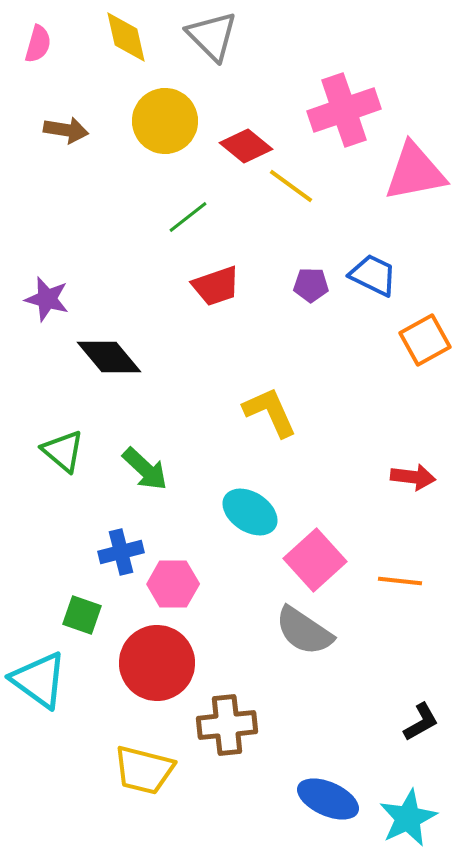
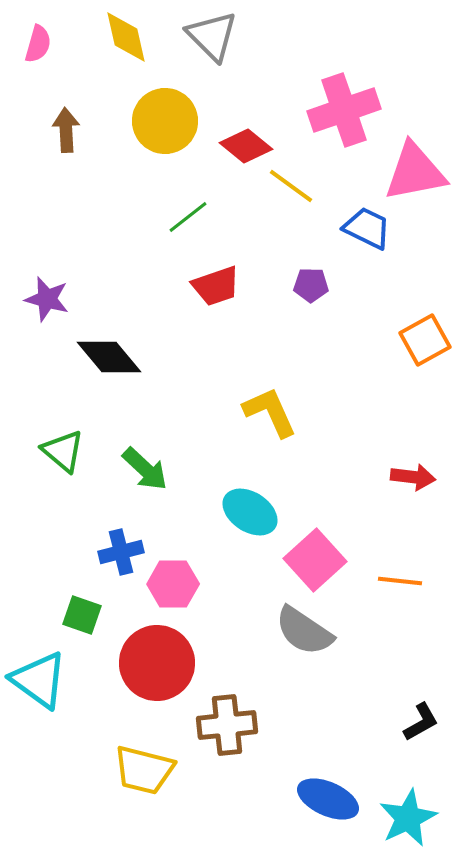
brown arrow: rotated 102 degrees counterclockwise
blue trapezoid: moved 6 px left, 47 px up
